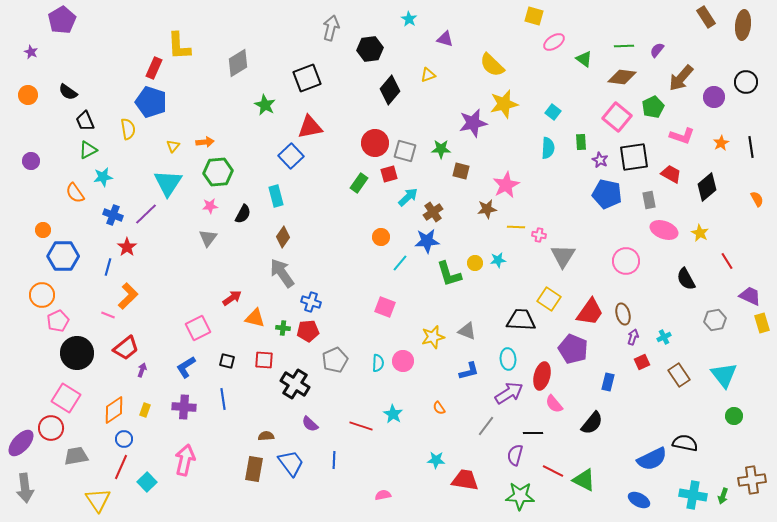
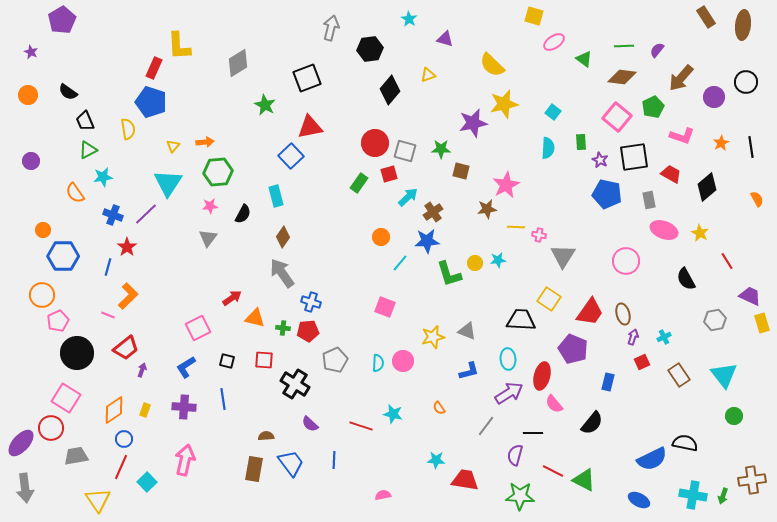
cyan star at (393, 414): rotated 18 degrees counterclockwise
